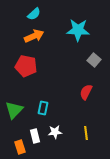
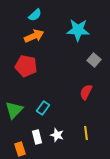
cyan semicircle: moved 1 px right, 1 px down
cyan rectangle: rotated 24 degrees clockwise
white star: moved 2 px right, 3 px down; rotated 24 degrees clockwise
white rectangle: moved 2 px right, 1 px down
orange rectangle: moved 2 px down
